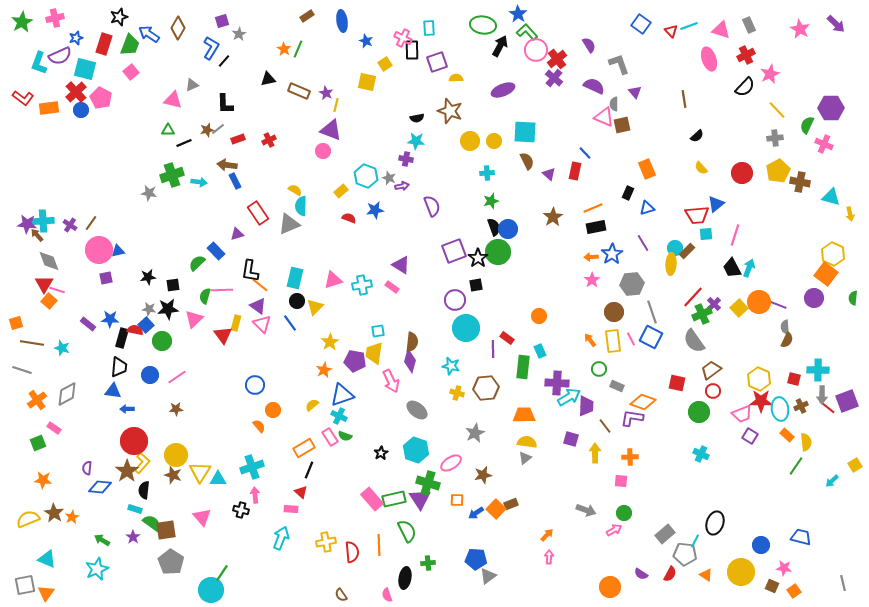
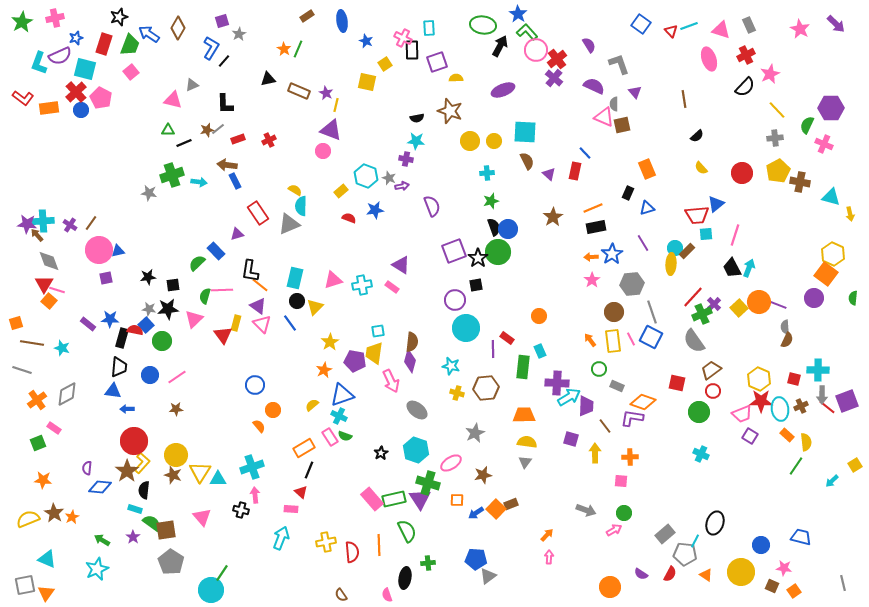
gray triangle at (525, 458): moved 4 px down; rotated 16 degrees counterclockwise
